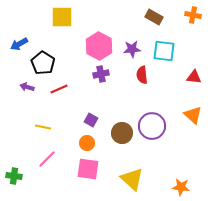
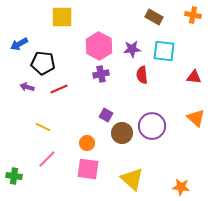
black pentagon: rotated 25 degrees counterclockwise
orange triangle: moved 3 px right, 3 px down
purple square: moved 15 px right, 5 px up
yellow line: rotated 14 degrees clockwise
